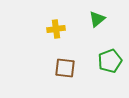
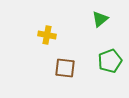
green triangle: moved 3 px right
yellow cross: moved 9 px left, 6 px down; rotated 18 degrees clockwise
